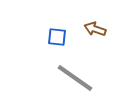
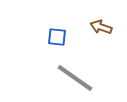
brown arrow: moved 6 px right, 2 px up
